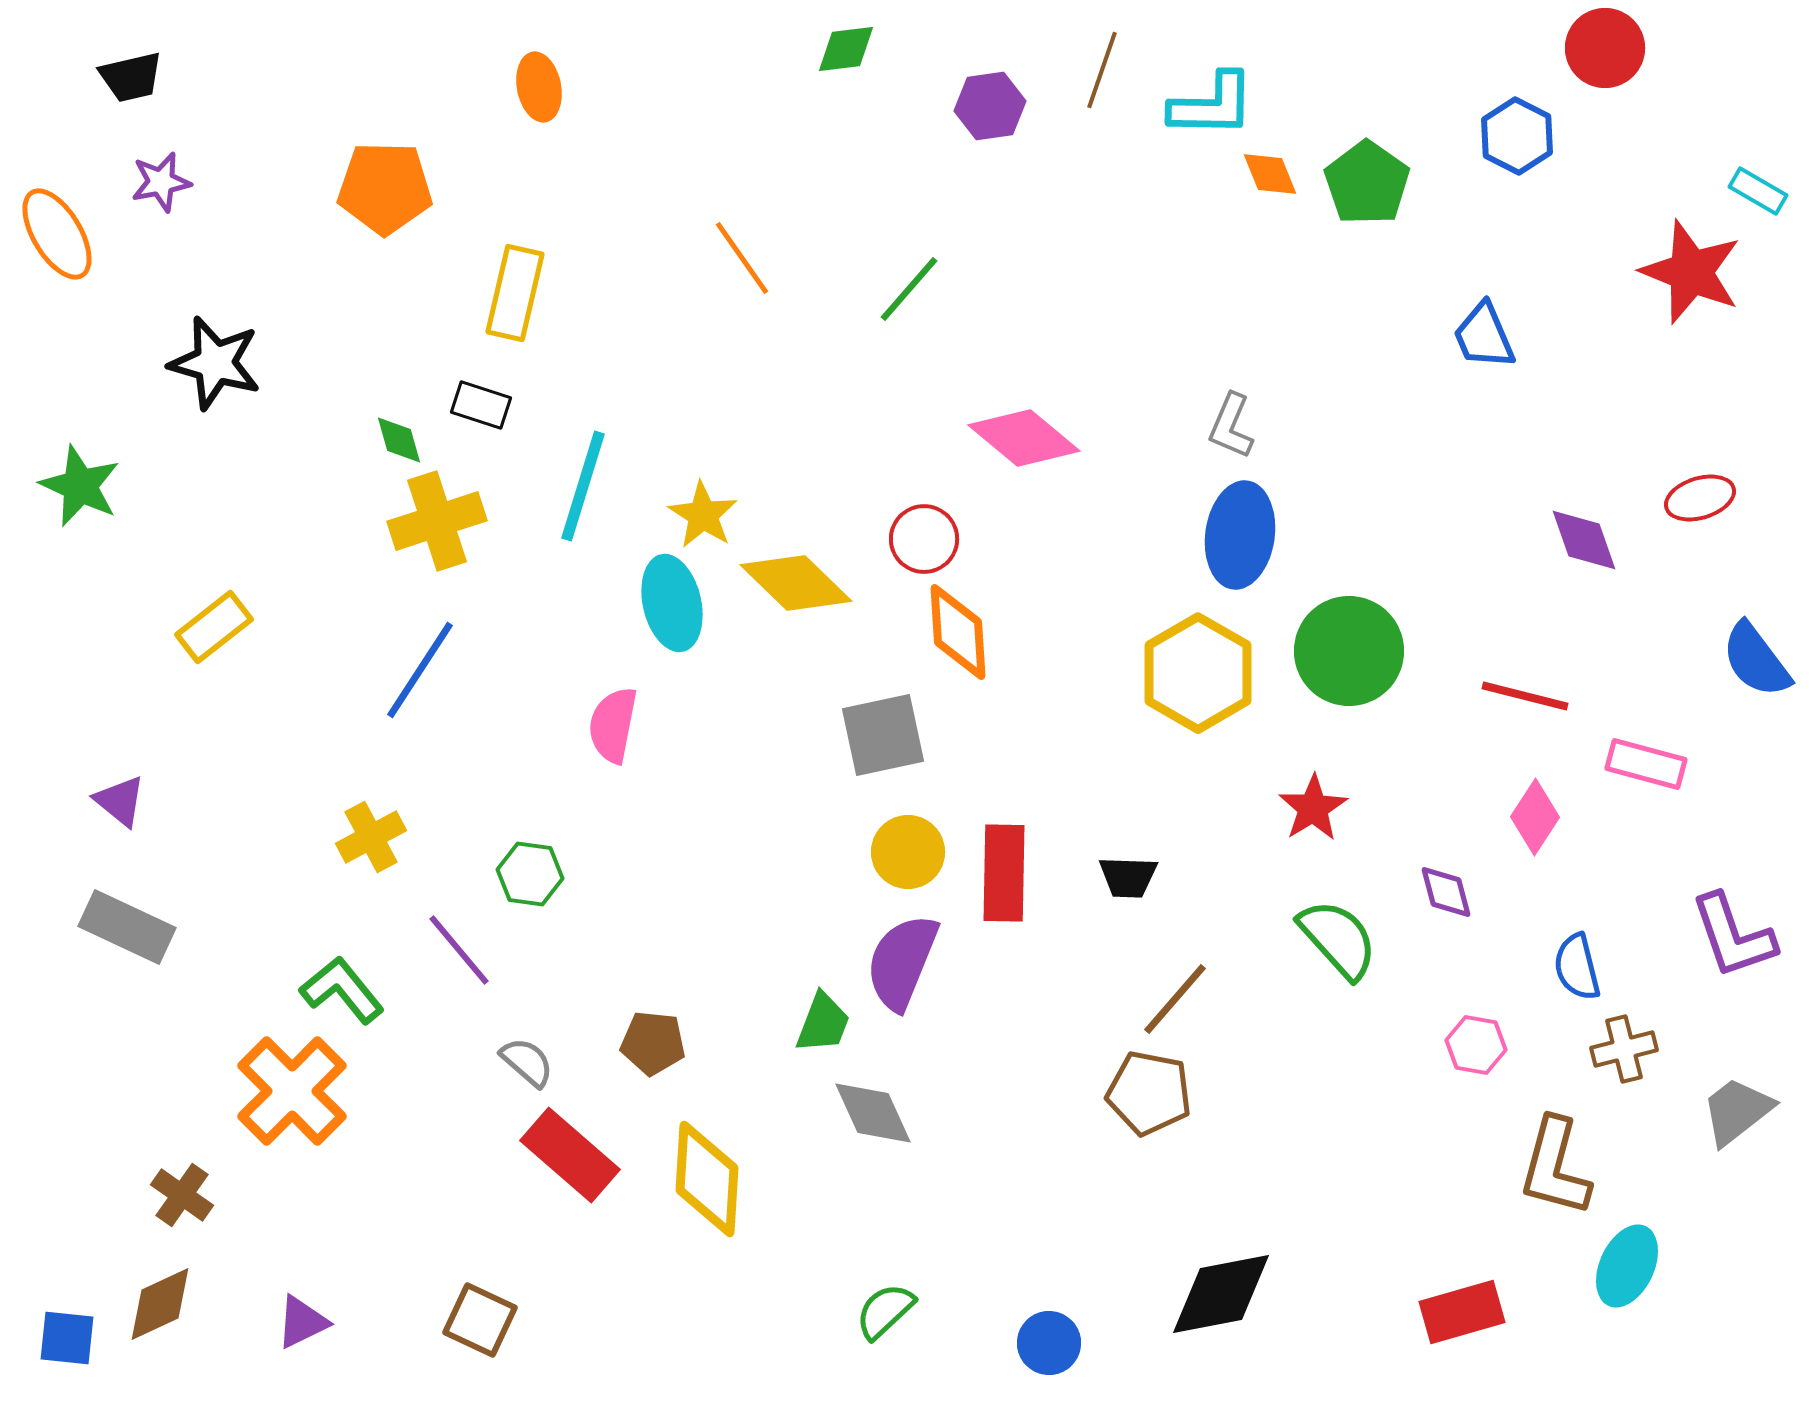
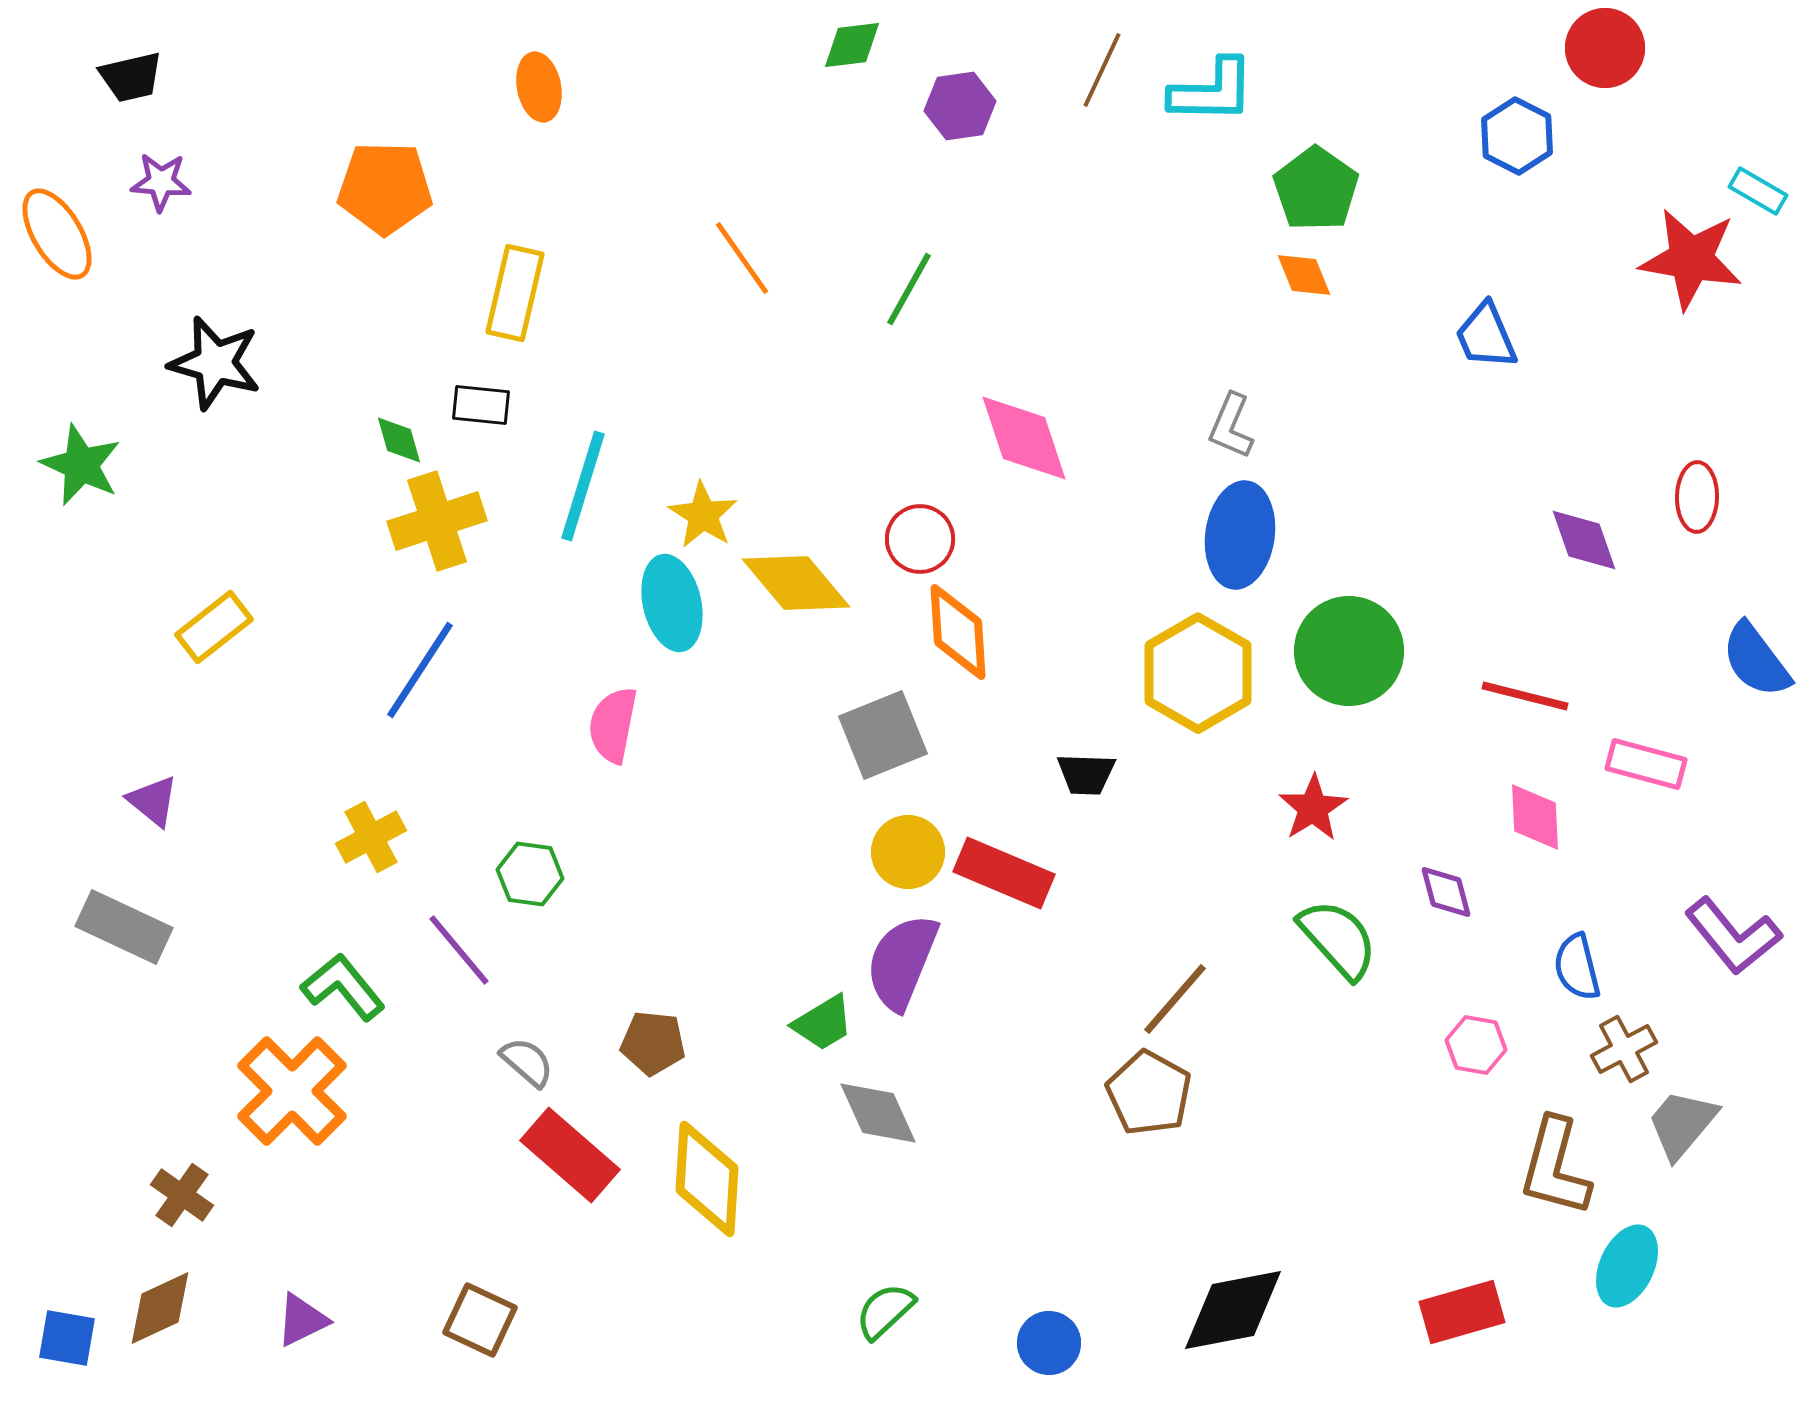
green diamond at (846, 49): moved 6 px right, 4 px up
brown line at (1102, 70): rotated 6 degrees clockwise
cyan L-shape at (1212, 105): moved 14 px up
purple hexagon at (990, 106): moved 30 px left
orange diamond at (1270, 174): moved 34 px right, 101 px down
purple star at (161, 182): rotated 16 degrees clockwise
green pentagon at (1367, 183): moved 51 px left, 6 px down
red star at (1691, 272): moved 13 px up; rotated 12 degrees counterclockwise
green line at (909, 289): rotated 12 degrees counterclockwise
blue trapezoid at (1484, 336): moved 2 px right
black rectangle at (481, 405): rotated 12 degrees counterclockwise
pink diamond at (1024, 438): rotated 32 degrees clockwise
green star at (80, 486): moved 1 px right, 21 px up
red ellipse at (1700, 498): moved 3 px left, 1 px up; rotated 72 degrees counterclockwise
red circle at (924, 539): moved 4 px left
yellow diamond at (796, 583): rotated 6 degrees clockwise
gray square at (883, 735): rotated 10 degrees counterclockwise
purple triangle at (120, 801): moved 33 px right
pink diamond at (1535, 817): rotated 36 degrees counterclockwise
red rectangle at (1004, 873): rotated 68 degrees counterclockwise
black trapezoid at (1128, 877): moved 42 px left, 103 px up
gray rectangle at (127, 927): moved 3 px left
purple L-shape at (1733, 936): rotated 20 degrees counterclockwise
green L-shape at (342, 990): moved 1 px right, 3 px up
green trapezoid at (823, 1023): rotated 38 degrees clockwise
brown cross at (1624, 1049): rotated 14 degrees counterclockwise
brown pentagon at (1149, 1093): rotated 18 degrees clockwise
gray trapezoid at (1737, 1111): moved 55 px left, 13 px down; rotated 12 degrees counterclockwise
gray diamond at (873, 1113): moved 5 px right
black diamond at (1221, 1294): moved 12 px right, 16 px down
brown diamond at (160, 1304): moved 4 px down
purple triangle at (302, 1322): moved 2 px up
blue square at (67, 1338): rotated 4 degrees clockwise
